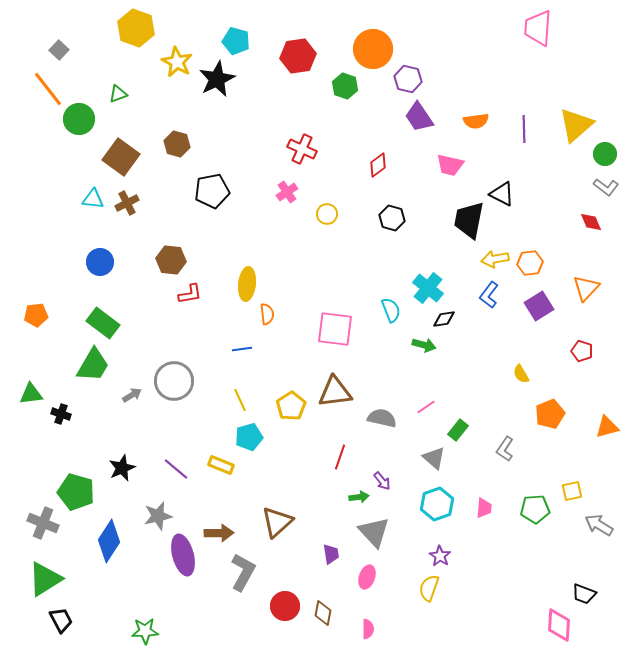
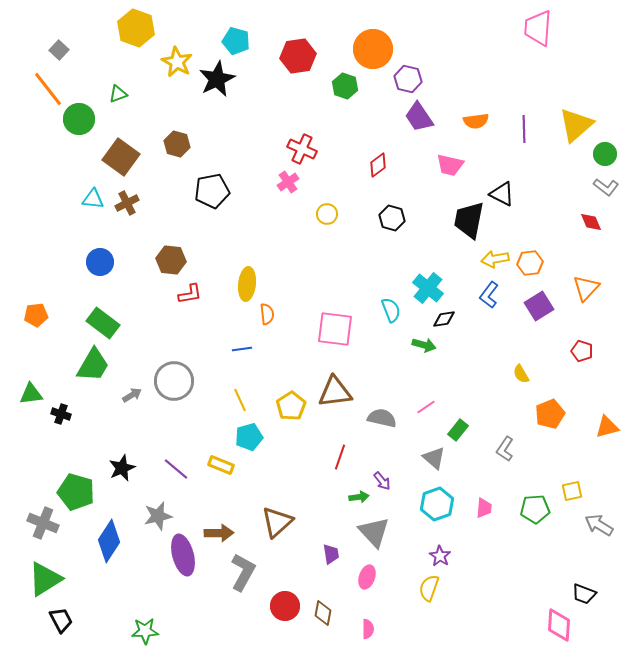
pink cross at (287, 192): moved 1 px right, 10 px up
